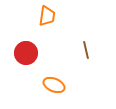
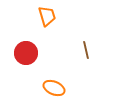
orange trapezoid: rotated 25 degrees counterclockwise
orange ellipse: moved 3 px down
